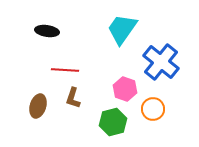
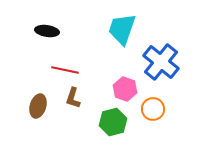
cyan trapezoid: rotated 16 degrees counterclockwise
red line: rotated 8 degrees clockwise
